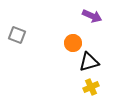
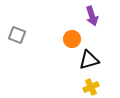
purple arrow: rotated 48 degrees clockwise
orange circle: moved 1 px left, 4 px up
black triangle: moved 2 px up
